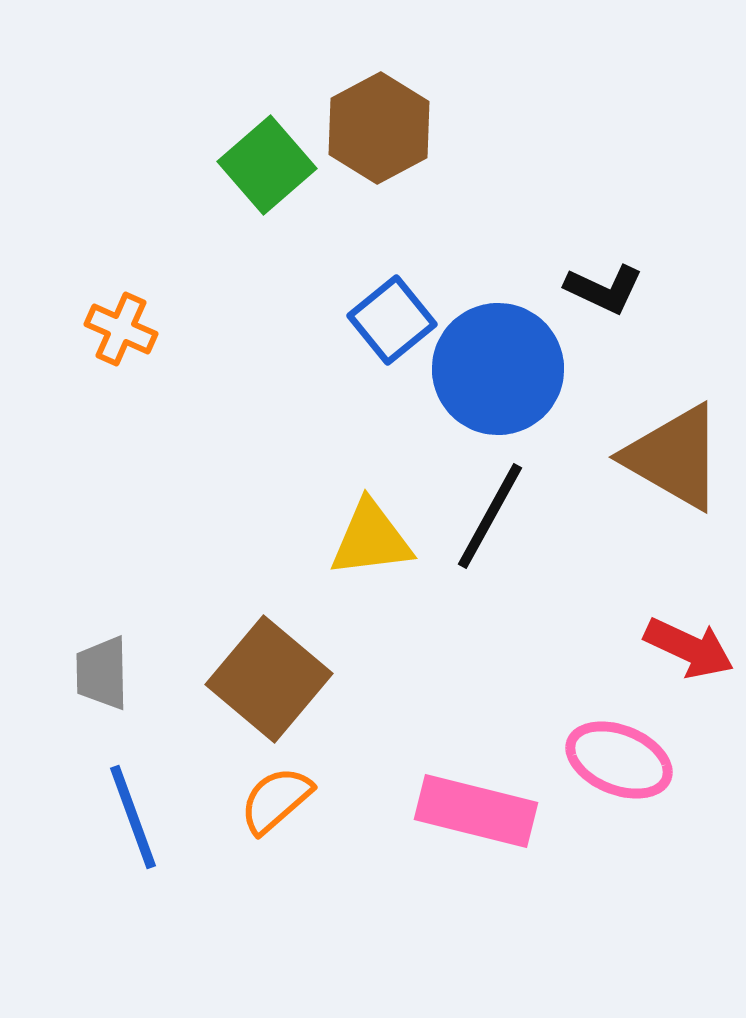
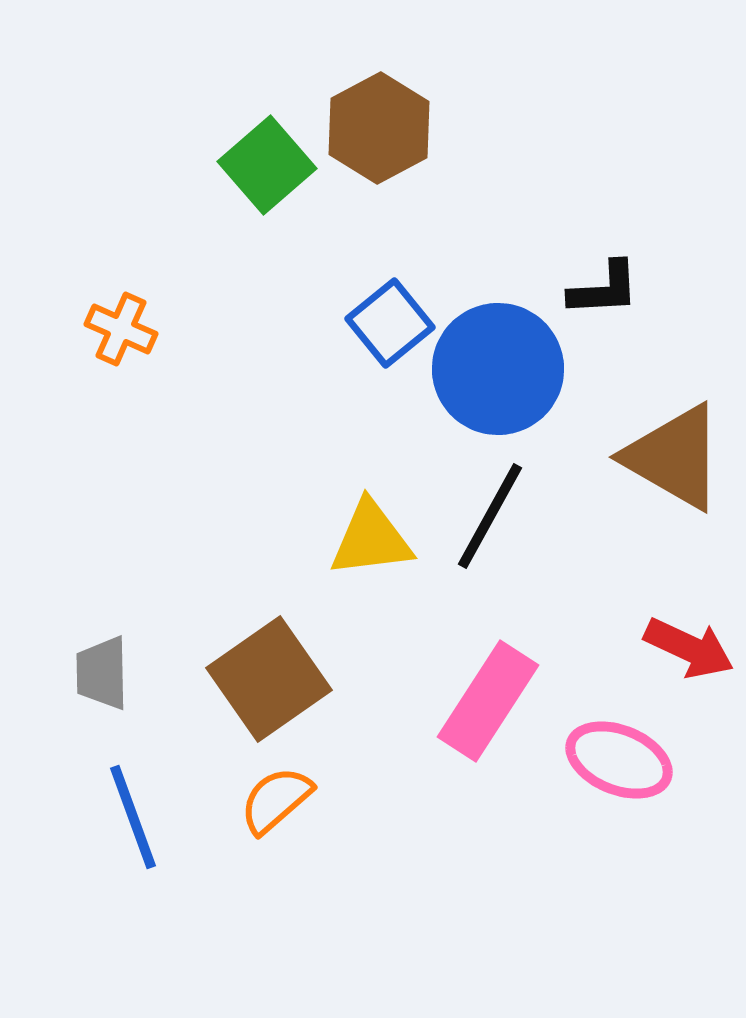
black L-shape: rotated 28 degrees counterclockwise
blue square: moved 2 px left, 3 px down
brown square: rotated 15 degrees clockwise
pink rectangle: moved 12 px right, 110 px up; rotated 71 degrees counterclockwise
